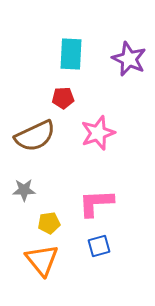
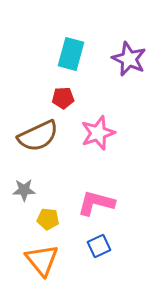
cyan rectangle: rotated 12 degrees clockwise
brown semicircle: moved 3 px right
pink L-shape: rotated 18 degrees clockwise
yellow pentagon: moved 1 px left, 4 px up; rotated 15 degrees clockwise
blue square: rotated 10 degrees counterclockwise
